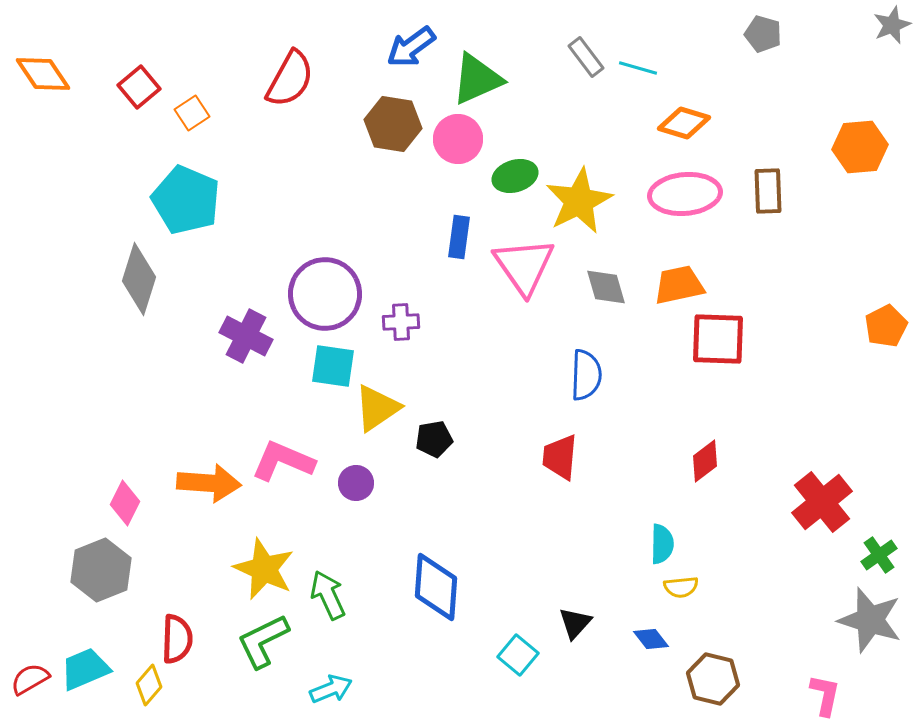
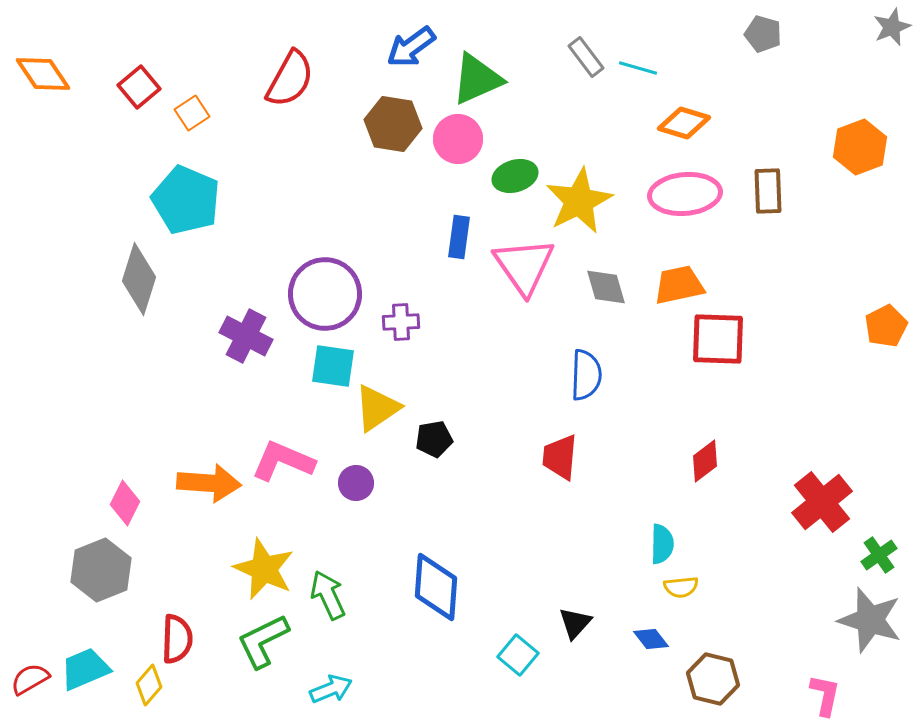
gray star at (892, 25): moved 2 px down
orange hexagon at (860, 147): rotated 16 degrees counterclockwise
